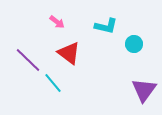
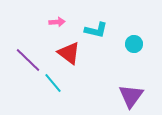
pink arrow: rotated 42 degrees counterclockwise
cyan L-shape: moved 10 px left, 4 px down
purple triangle: moved 13 px left, 6 px down
